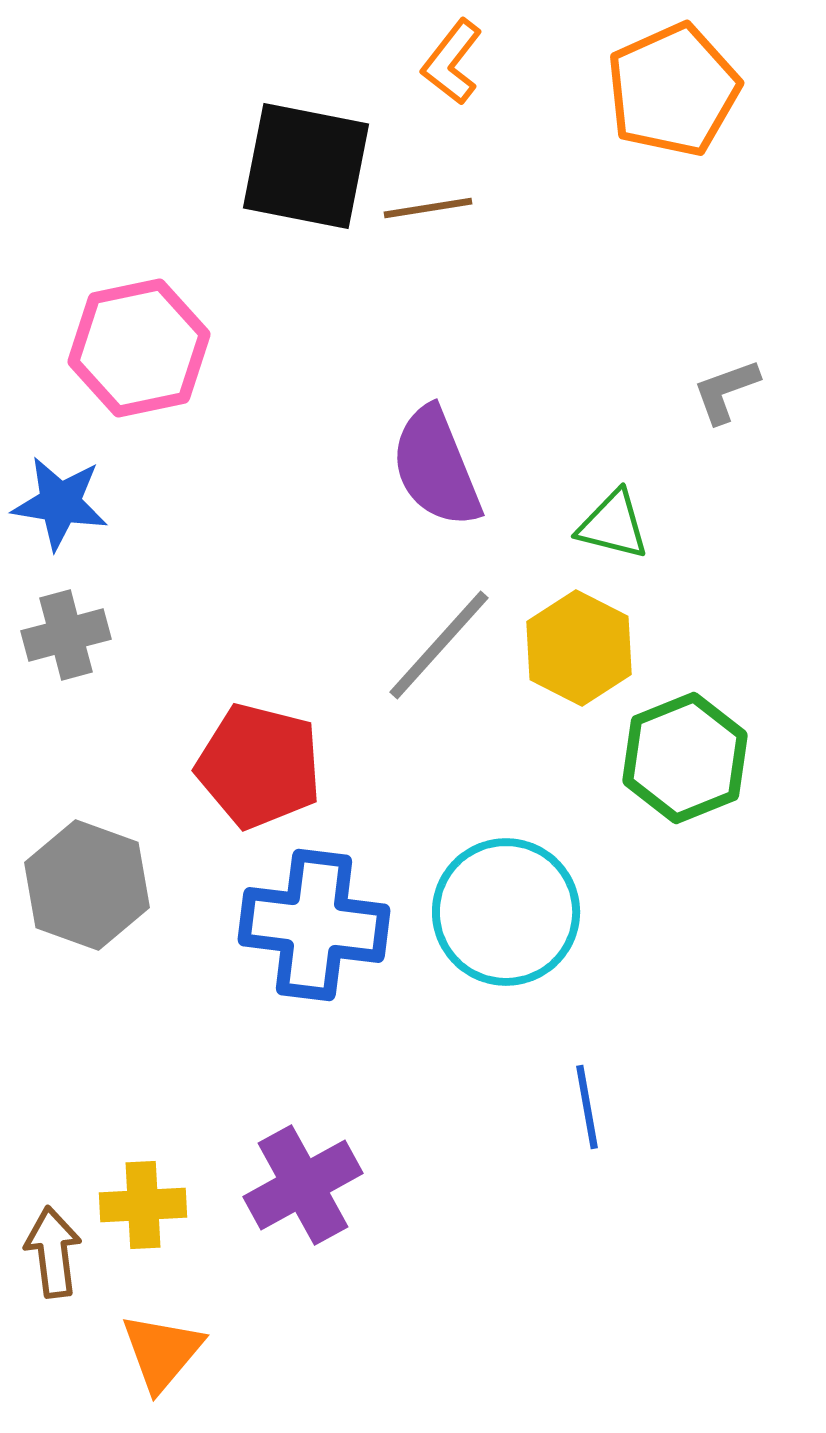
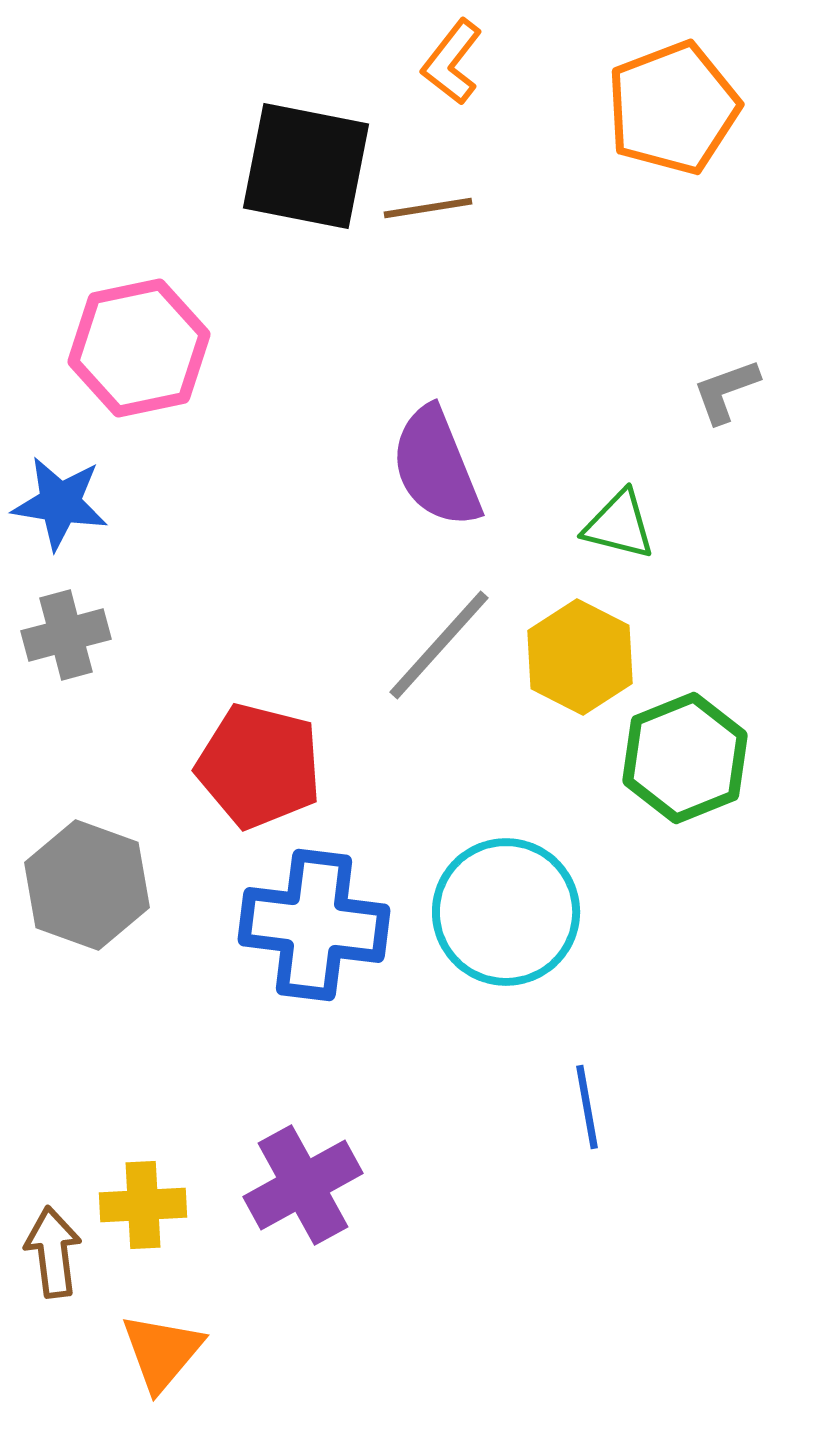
orange pentagon: moved 18 px down; rotated 3 degrees clockwise
green triangle: moved 6 px right
yellow hexagon: moved 1 px right, 9 px down
